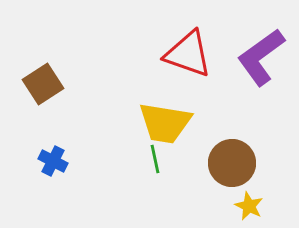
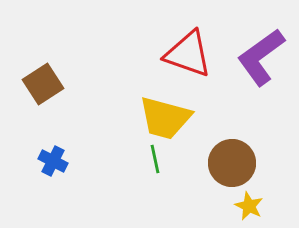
yellow trapezoid: moved 5 px up; rotated 6 degrees clockwise
